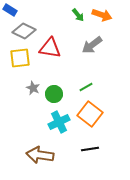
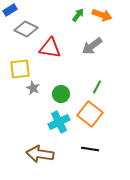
blue rectangle: rotated 64 degrees counterclockwise
green arrow: rotated 104 degrees counterclockwise
gray diamond: moved 2 px right, 2 px up
gray arrow: moved 1 px down
yellow square: moved 11 px down
green line: moved 11 px right; rotated 32 degrees counterclockwise
green circle: moved 7 px right
black line: rotated 18 degrees clockwise
brown arrow: moved 1 px up
